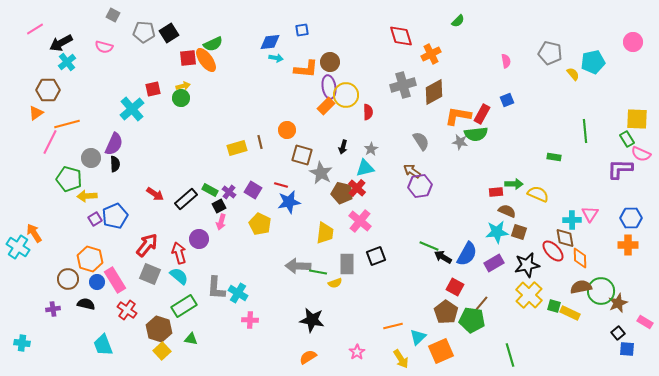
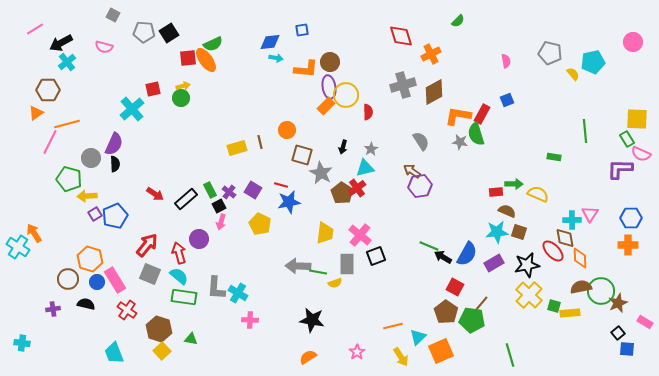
green semicircle at (476, 134): rotated 80 degrees clockwise
red cross at (357, 188): rotated 12 degrees clockwise
green rectangle at (210, 190): rotated 35 degrees clockwise
brown pentagon at (342, 193): rotated 20 degrees clockwise
purple square at (95, 219): moved 5 px up
pink cross at (360, 221): moved 14 px down
green rectangle at (184, 306): moved 9 px up; rotated 40 degrees clockwise
yellow rectangle at (570, 313): rotated 30 degrees counterclockwise
cyan trapezoid at (103, 345): moved 11 px right, 8 px down
yellow arrow at (401, 359): moved 2 px up
